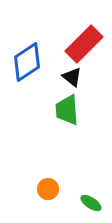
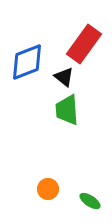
red rectangle: rotated 9 degrees counterclockwise
blue diamond: rotated 12 degrees clockwise
black triangle: moved 8 px left
green ellipse: moved 1 px left, 2 px up
